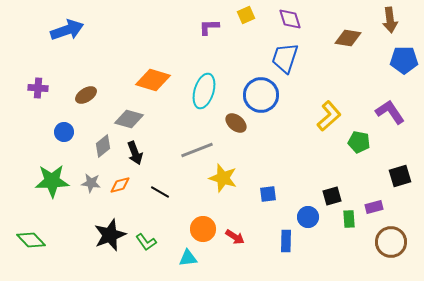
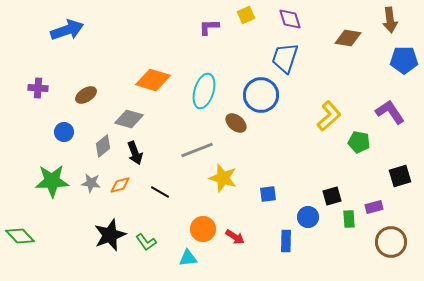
green diamond at (31, 240): moved 11 px left, 4 px up
